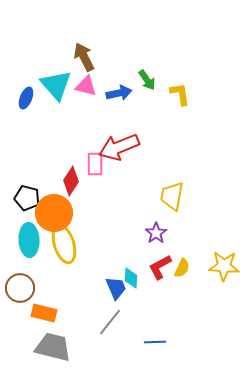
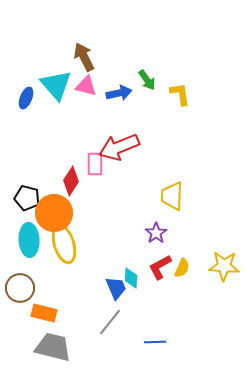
yellow trapezoid: rotated 8 degrees counterclockwise
